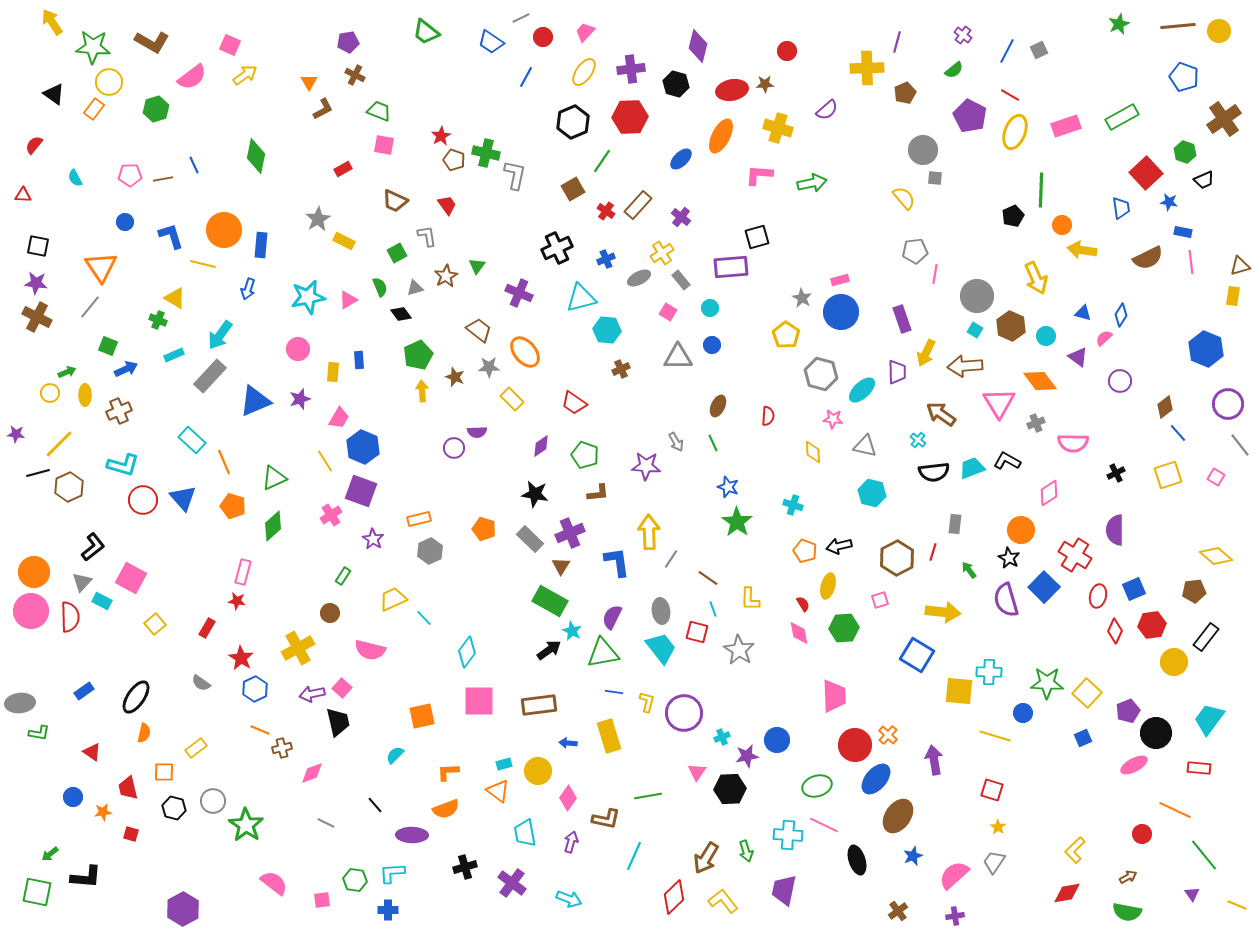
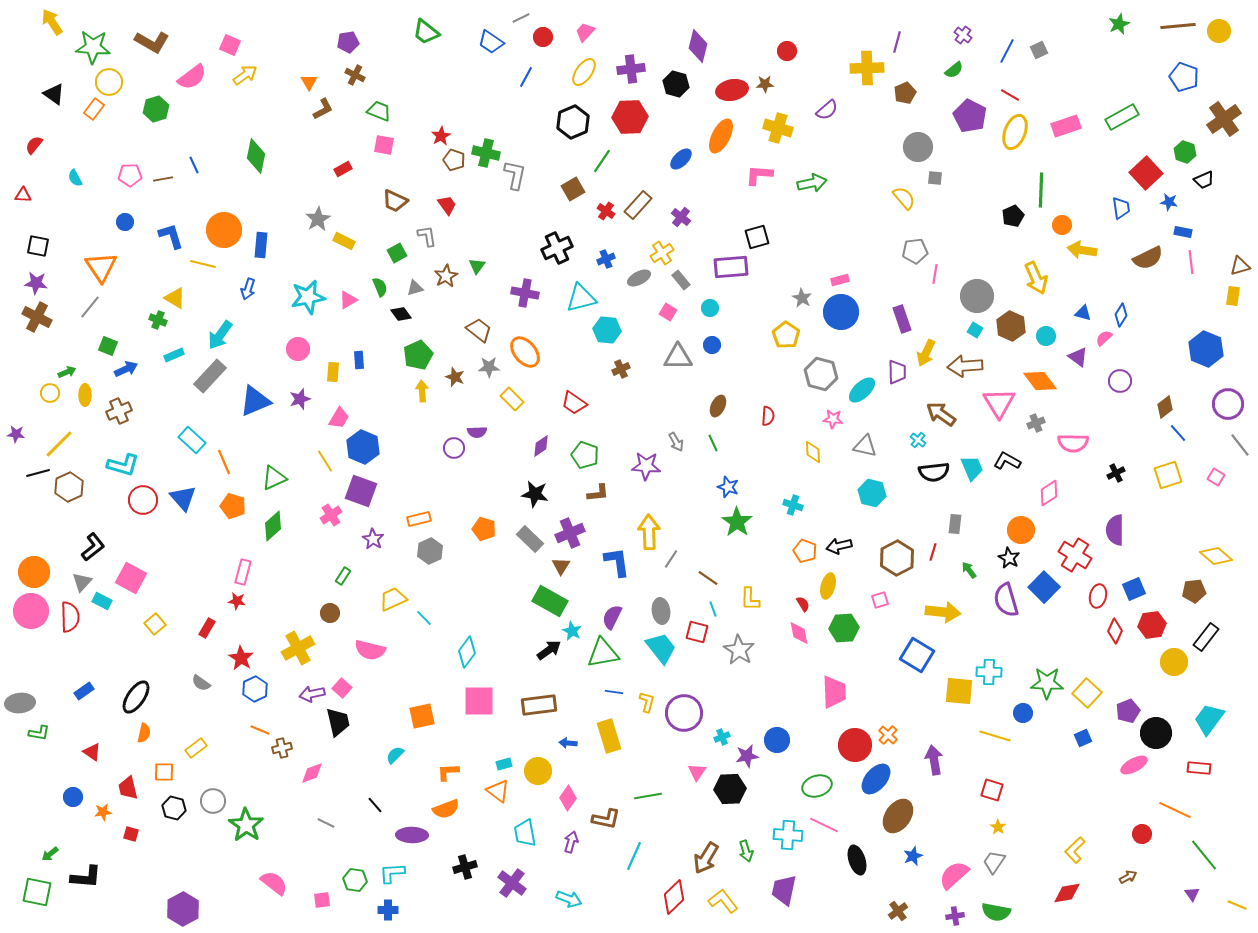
gray circle at (923, 150): moved 5 px left, 3 px up
purple cross at (519, 293): moved 6 px right; rotated 12 degrees counterclockwise
cyan trapezoid at (972, 468): rotated 88 degrees clockwise
pink trapezoid at (834, 696): moved 4 px up
green semicircle at (1127, 912): moved 131 px left
